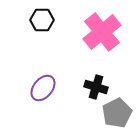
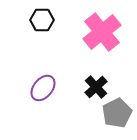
black cross: rotated 30 degrees clockwise
